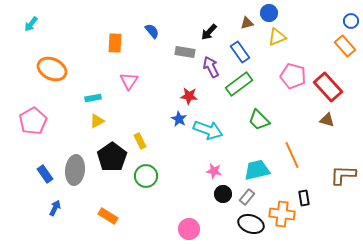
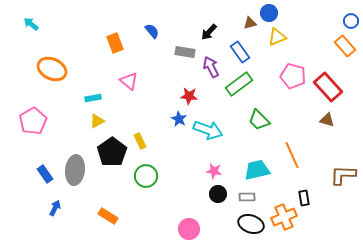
brown triangle at (247, 23): moved 3 px right
cyan arrow at (31, 24): rotated 91 degrees clockwise
orange rectangle at (115, 43): rotated 24 degrees counterclockwise
pink triangle at (129, 81): rotated 24 degrees counterclockwise
black pentagon at (112, 157): moved 5 px up
black circle at (223, 194): moved 5 px left
gray rectangle at (247, 197): rotated 49 degrees clockwise
orange cross at (282, 214): moved 2 px right, 3 px down; rotated 30 degrees counterclockwise
